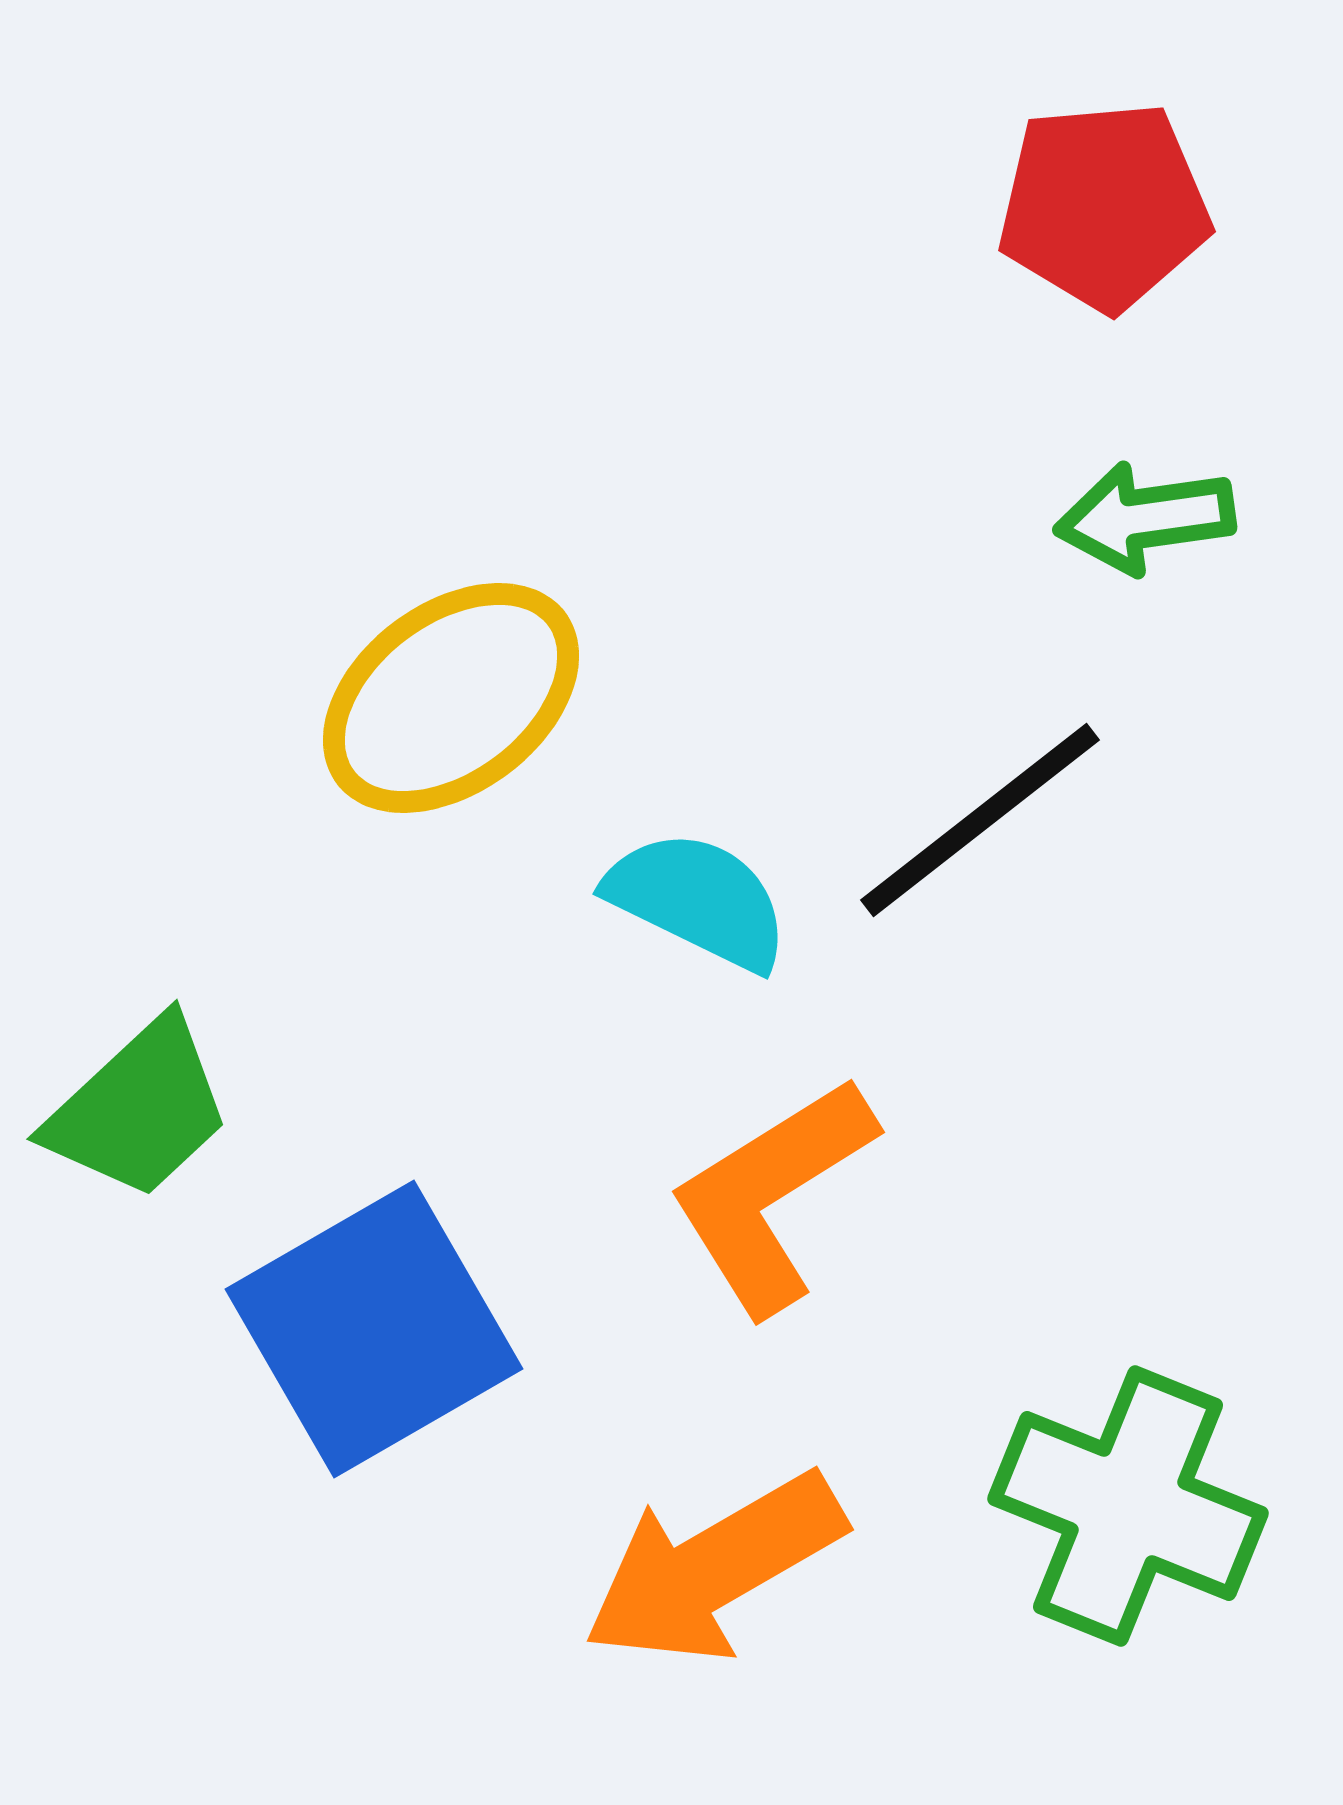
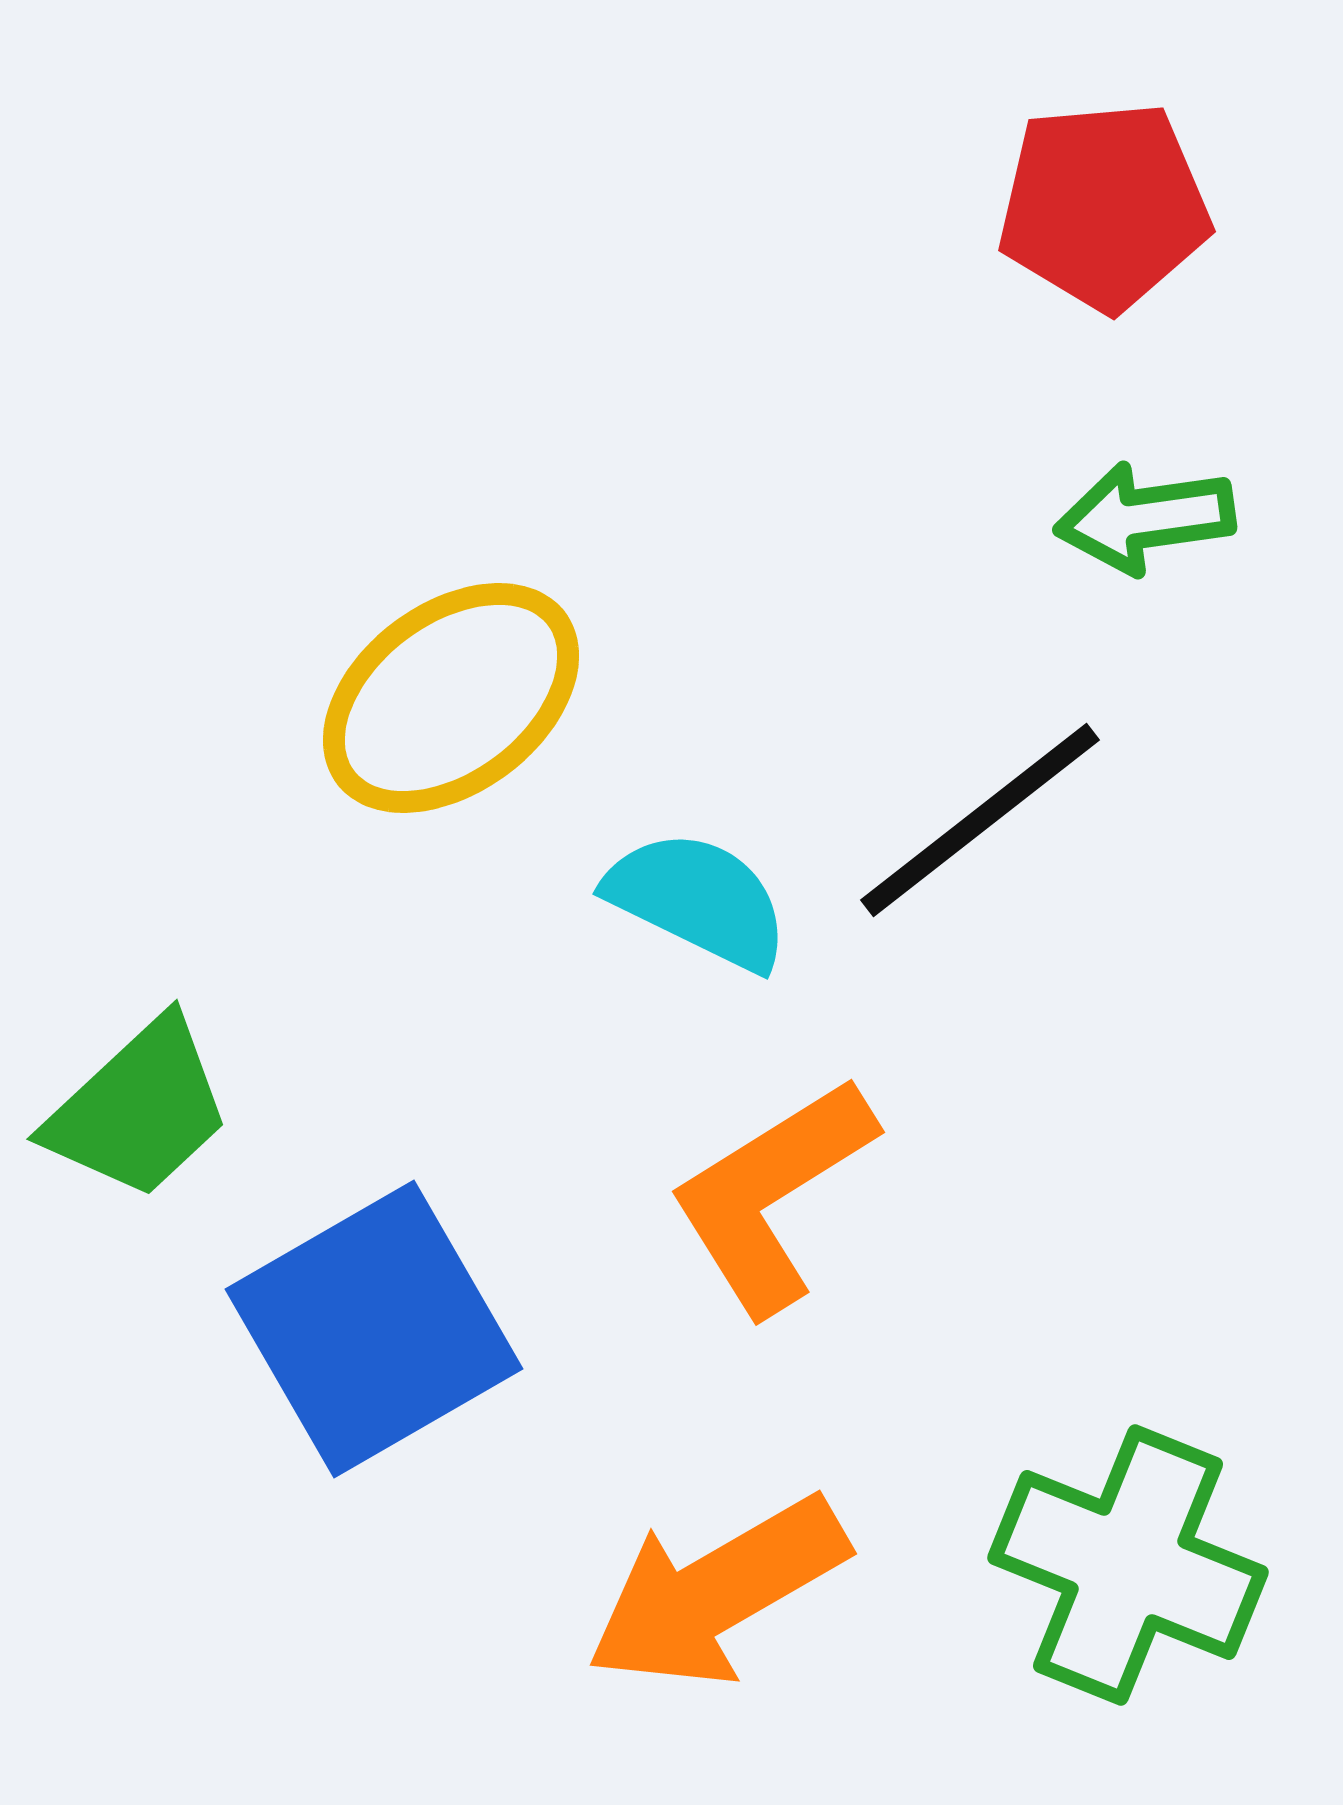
green cross: moved 59 px down
orange arrow: moved 3 px right, 24 px down
